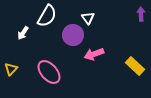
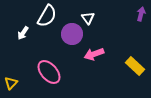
purple arrow: rotated 16 degrees clockwise
purple circle: moved 1 px left, 1 px up
yellow triangle: moved 14 px down
